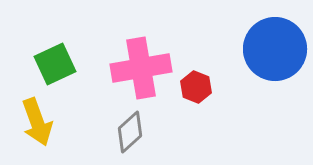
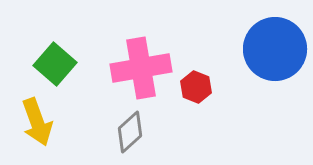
green square: rotated 24 degrees counterclockwise
